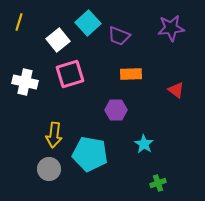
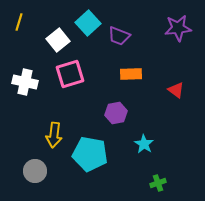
purple star: moved 7 px right
purple hexagon: moved 3 px down; rotated 10 degrees counterclockwise
gray circle: moved 14 px left, 2 px down
